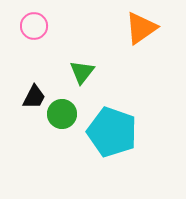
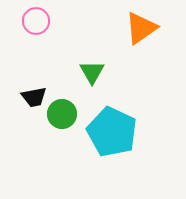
pink circle: moved 2 px right, 5 px up
green triangle: moved 10 px right; rotated 8 degrees counterclockwise
black trapezoid: rotated 52 degrees clockwise
cyan pentagon: rotated 6 degrees clockwise
